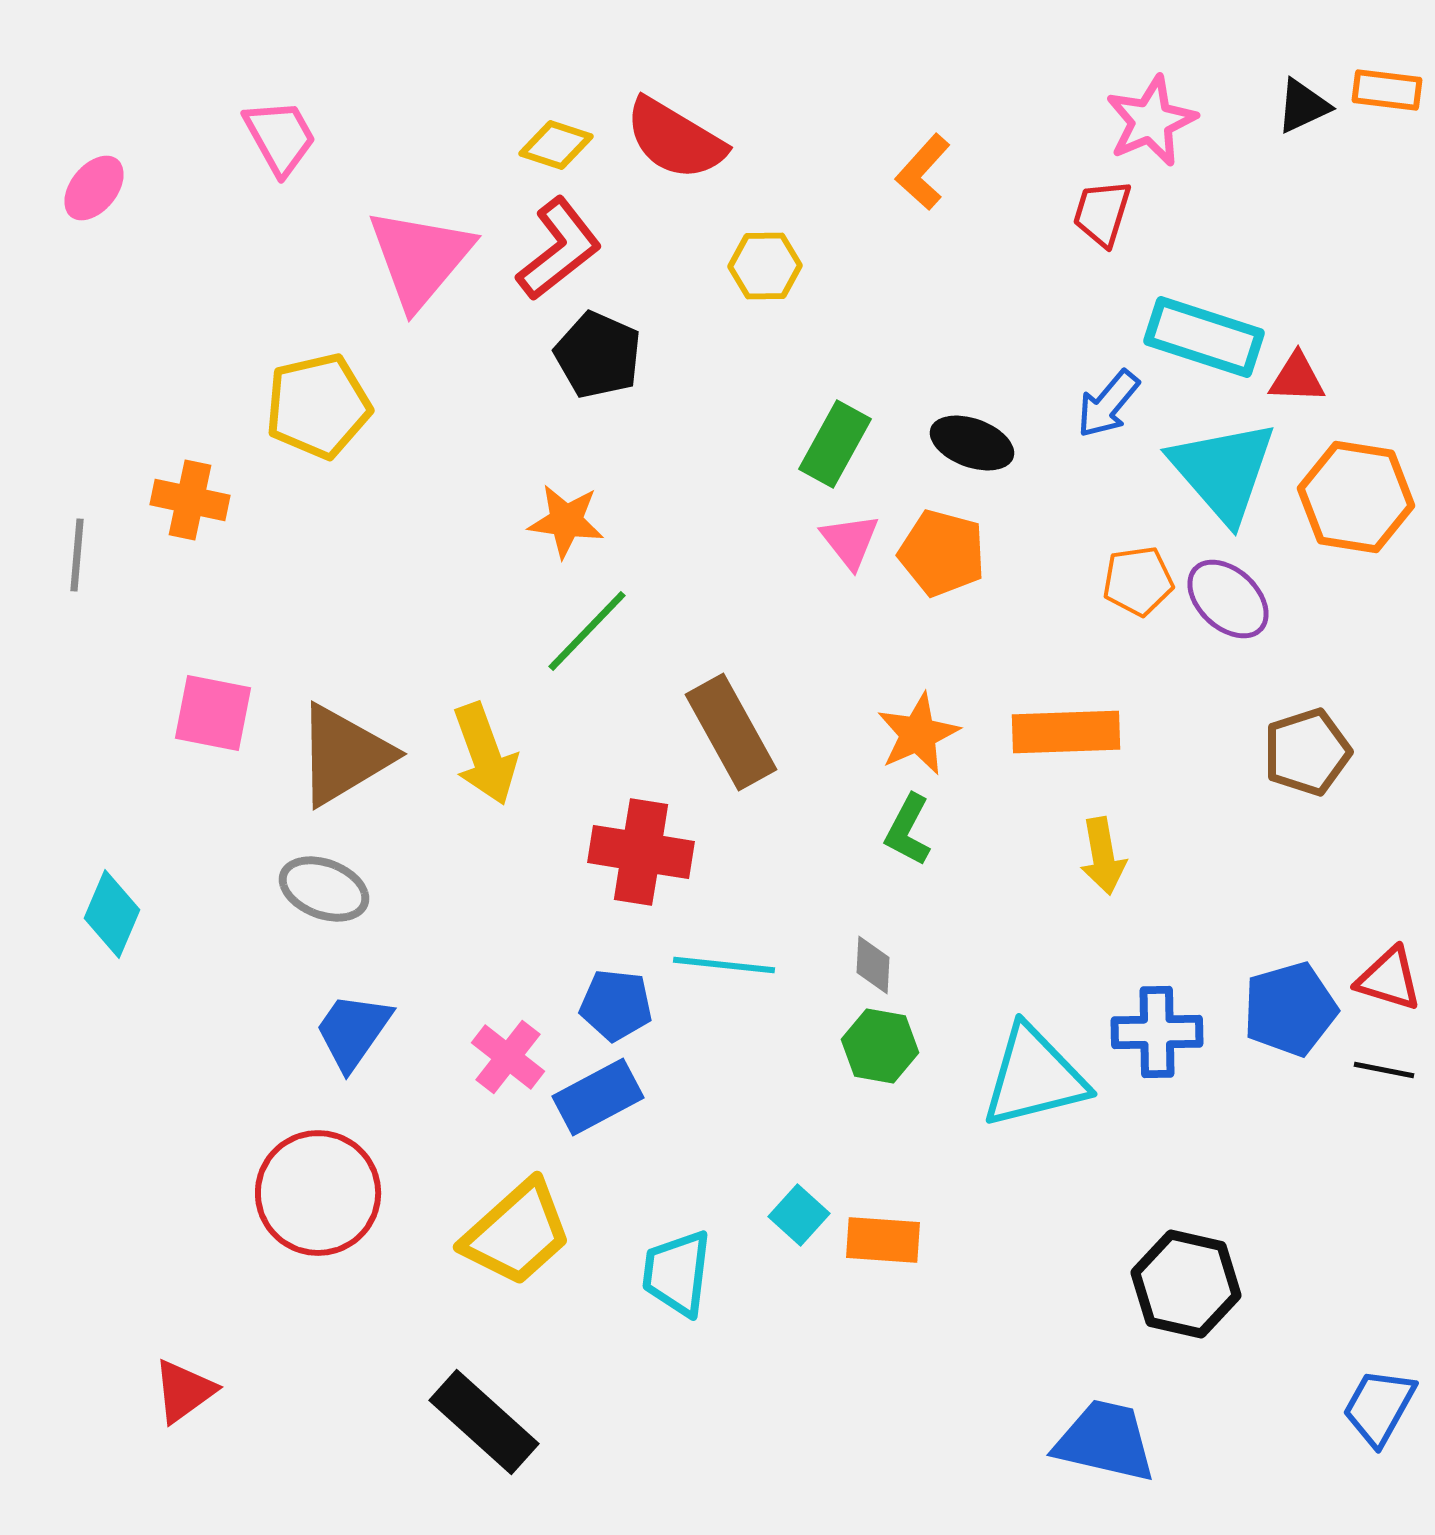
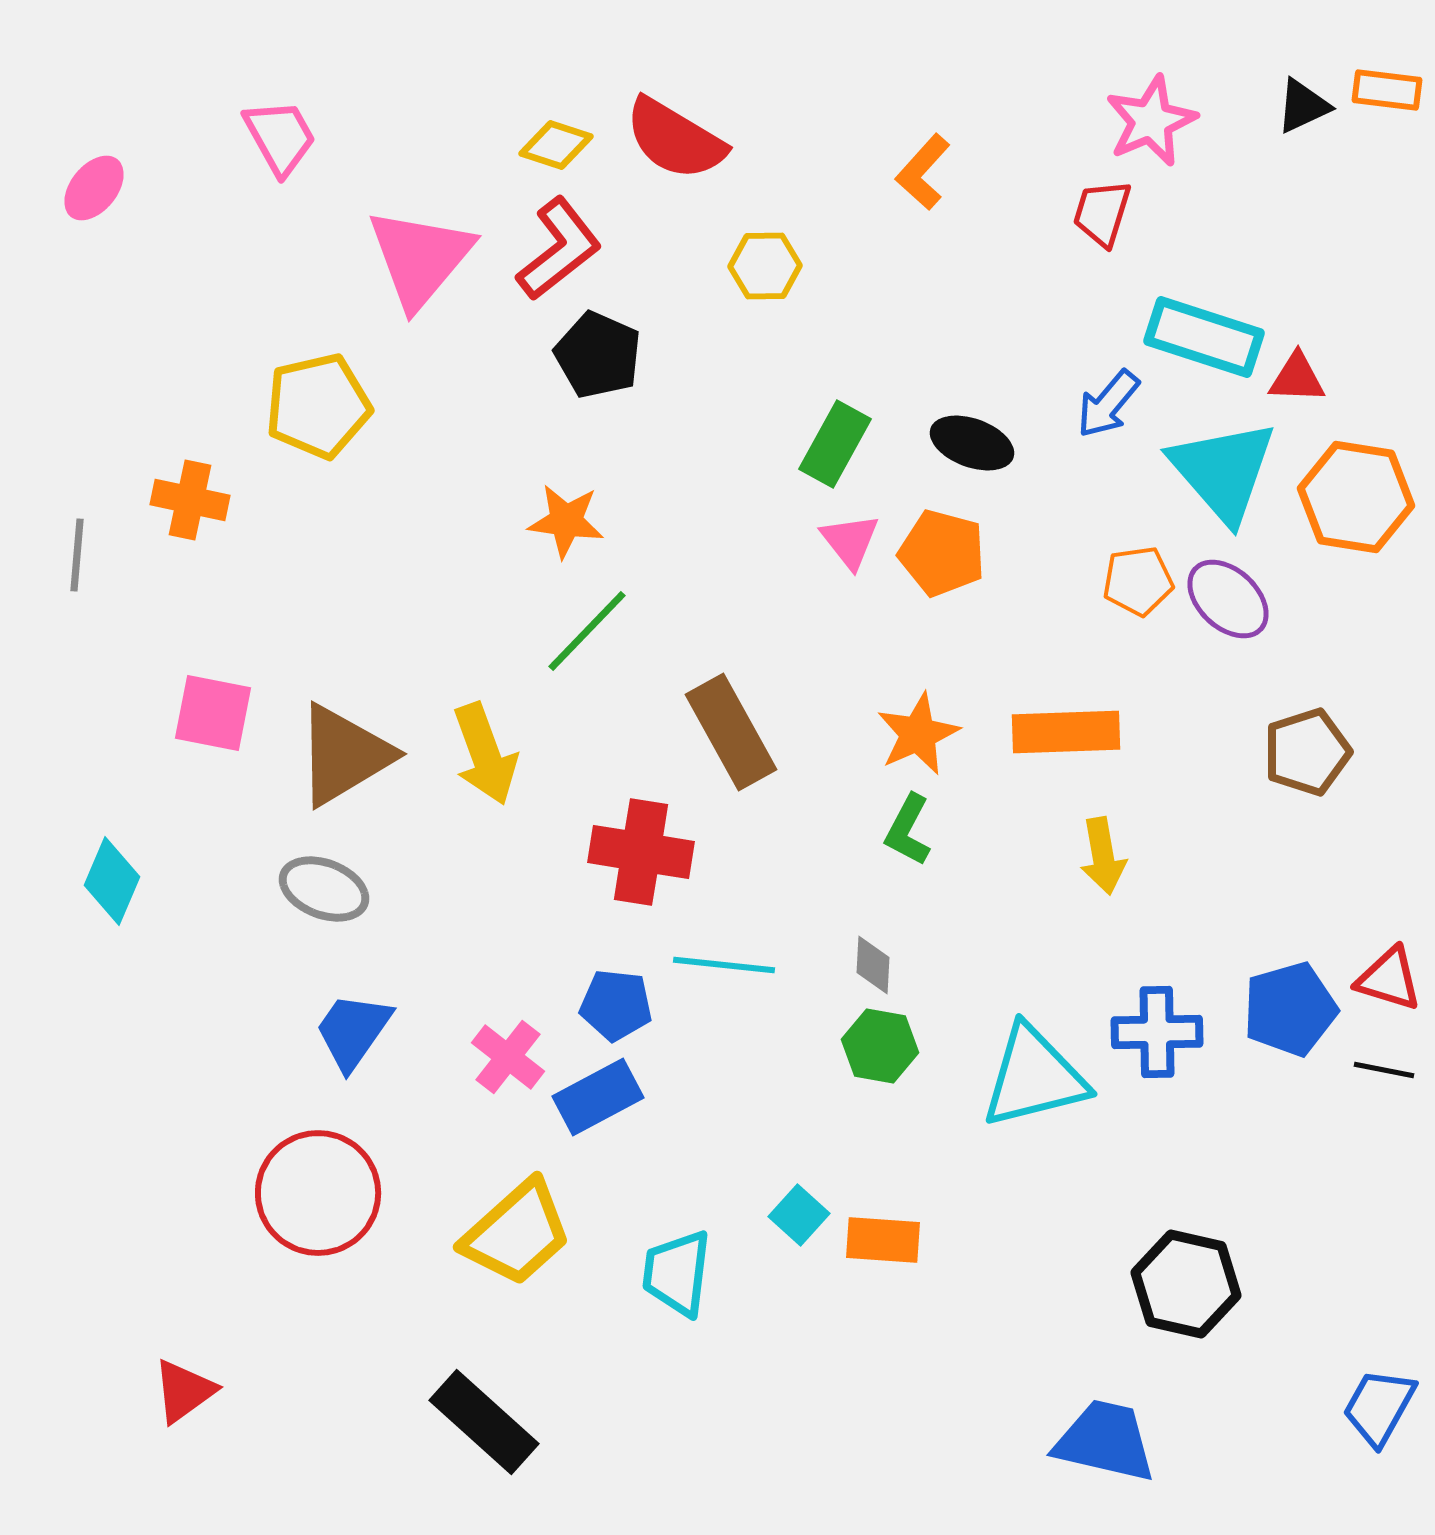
cyan diamond at (112, 914): moved 33 px up
